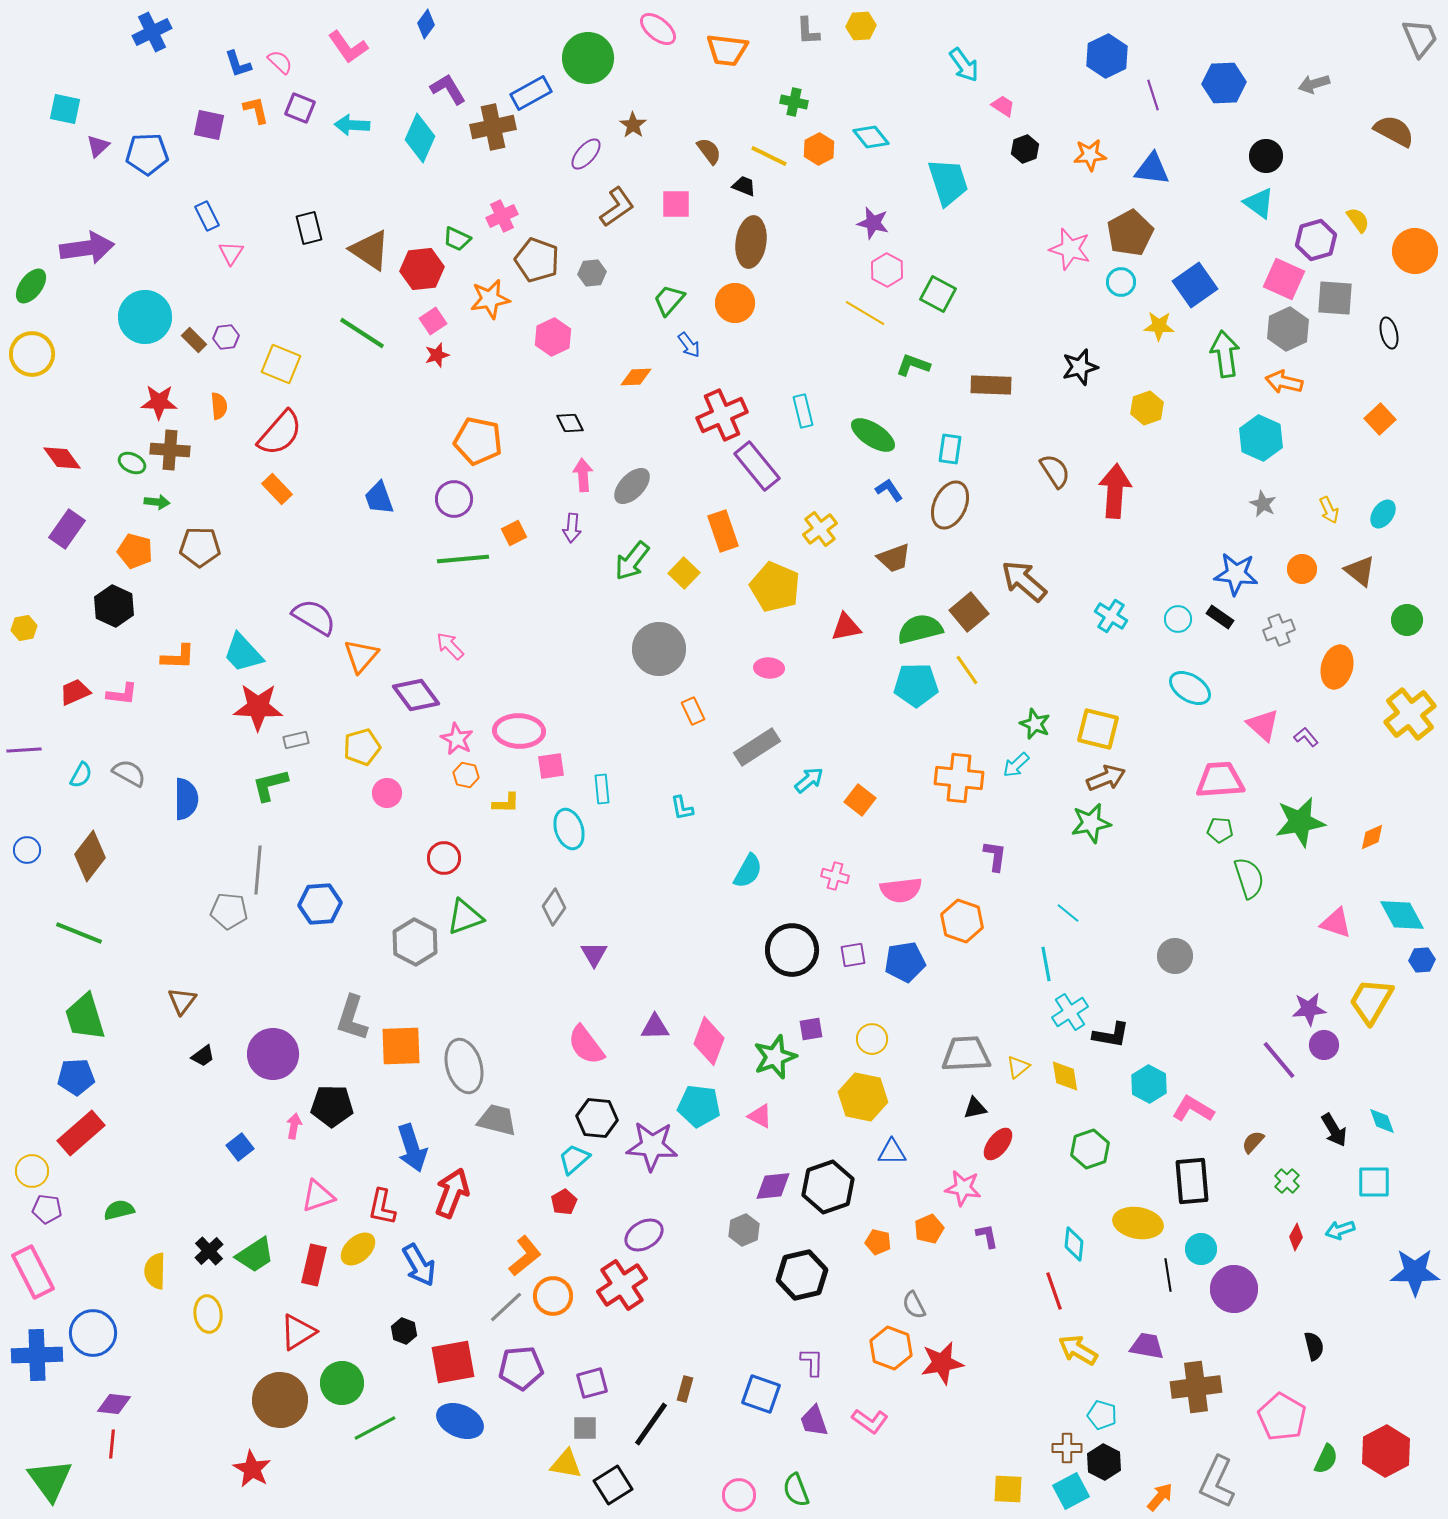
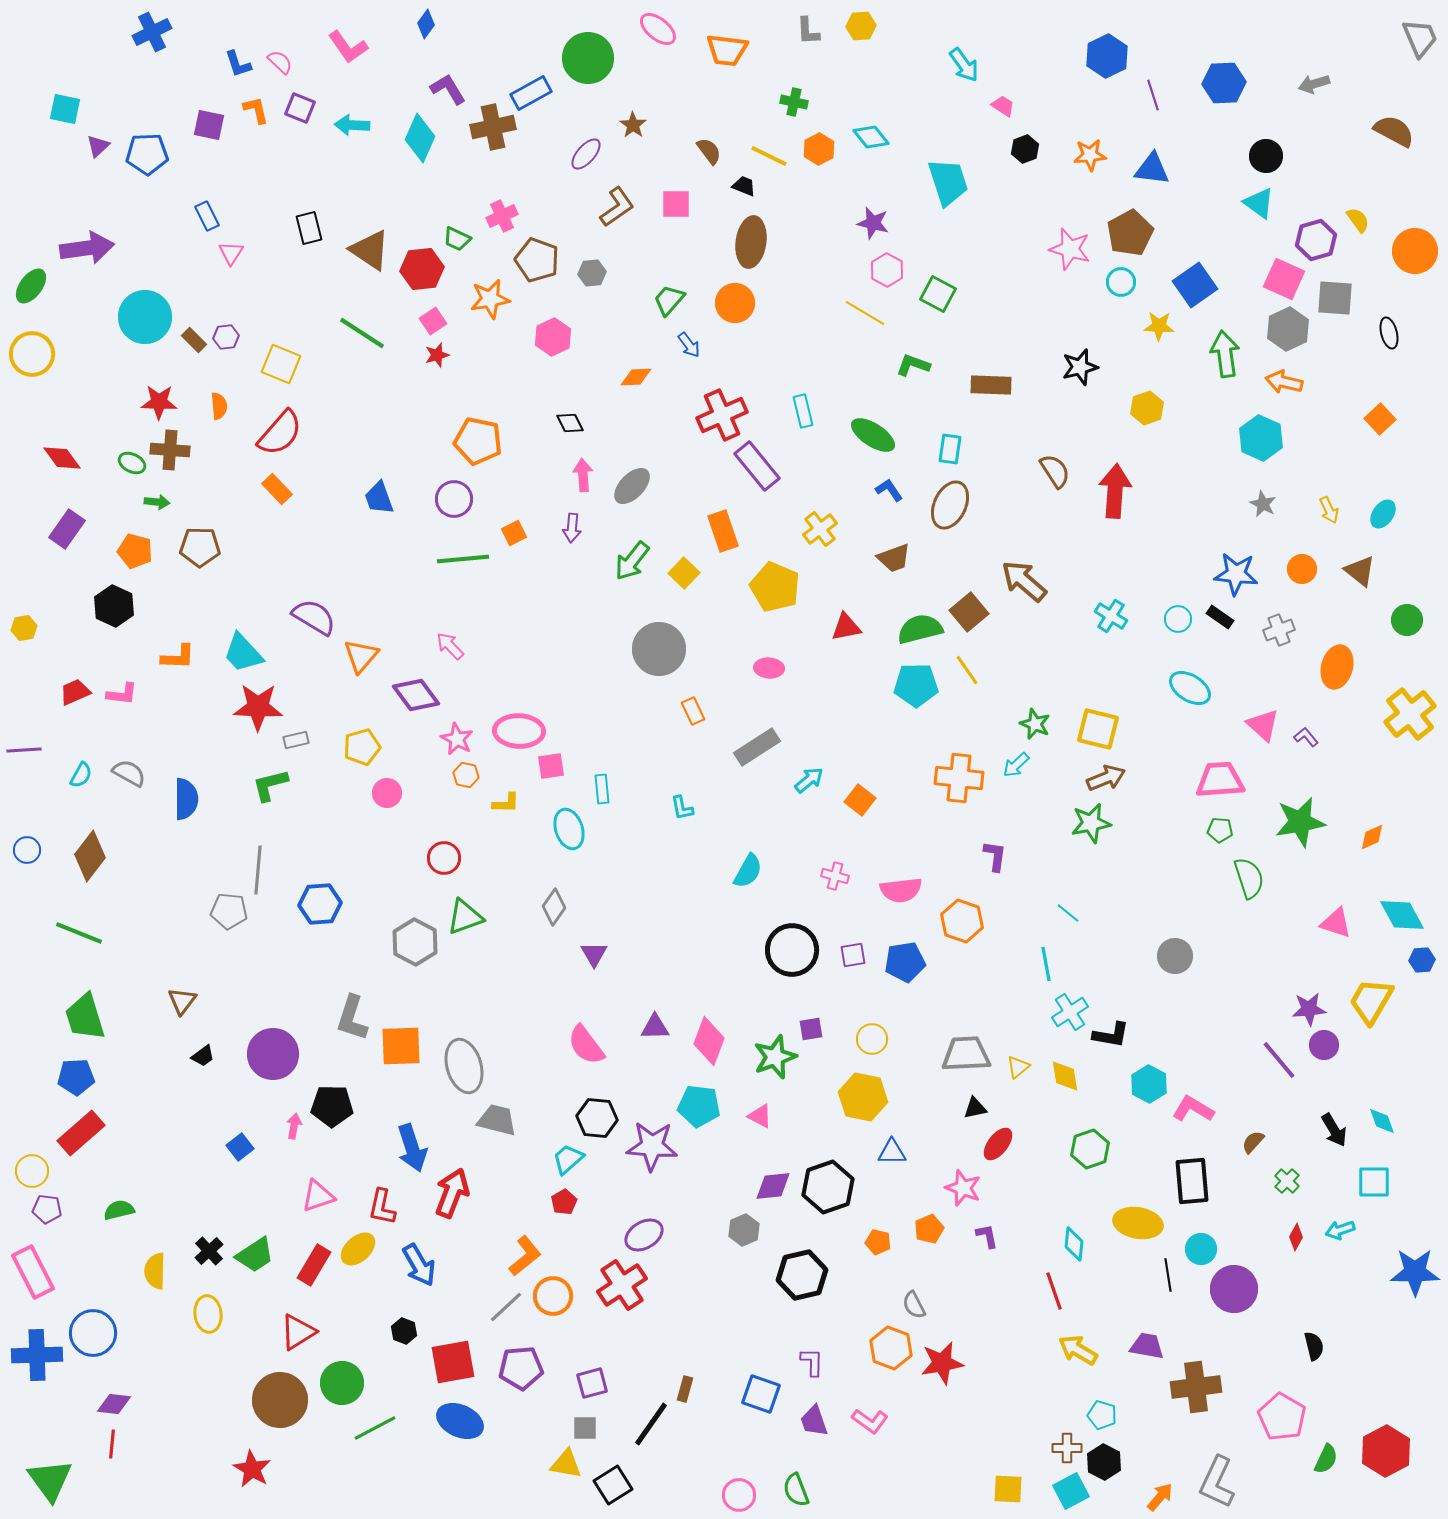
cyan trapezoid at (574, 1159): moved 6 px left
pink star at (963, 1188): rotated 12 degrees clockwise
red rectangle at (314, 1265): rotated 18 degrees clockwise
